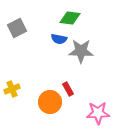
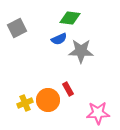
blue semicircle: rotated 35 degrees counterclockwise
yellow cross: moved 13 px right, 14 px down
orange circle: moved 2 px left, 2 px up
